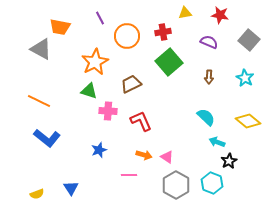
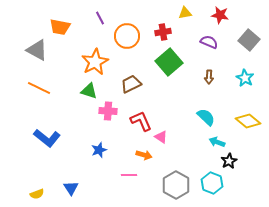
gray triangle: moved 4 px left, 1 px down
orange line: moved 13 px up
pink triangle: moved 6 px left, 20 px up
